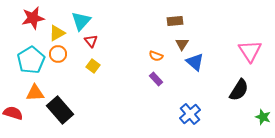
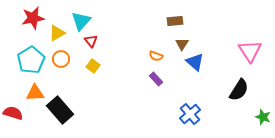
orange circle: moved 3 px right, 5 px down
